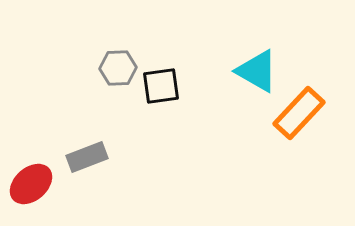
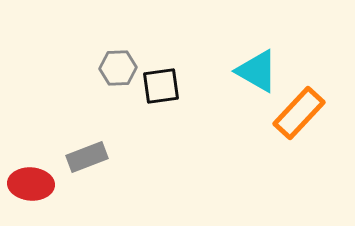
red ellipse: rotated 45 degrees clockwise
